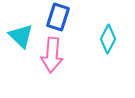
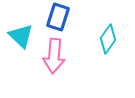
cyan diamond: rotated 8 degrees clockwise
pink arrow: moved 2 px right, 1 px down
